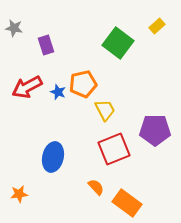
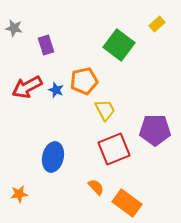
yellow rectangle: moved 2 px up
green square: moved 1 px right, 2 px down
orange pentagon: moved 1 px right, 3 px up
blue star: moved 2 px left, 2 px up
